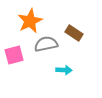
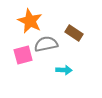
orange star: rotated 20 degrees counterclockwise
pink square: moved 9 px right
